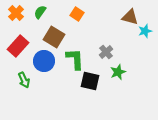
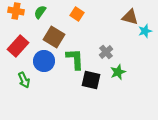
orange cross: moved 2 px up; rotated 35 degrees counterclockwise
black square: moved 1 px right, 1 px up
